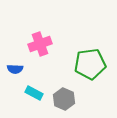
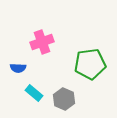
pink cross: moved 2 px right, 2 px up
blue semicircle: moved 3 px right, 1 px up
cyan rectangle: rotated 12 degrees clockwise
